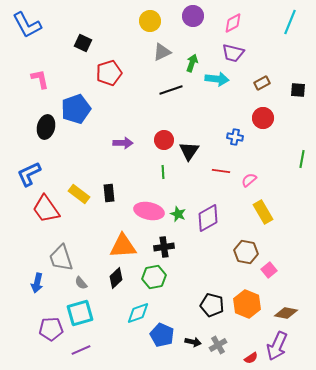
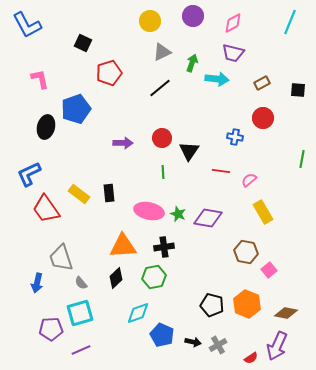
black line at (171, 90): moved 11 px left, 2 px up; rotated 20 degrees counterclockwise
red circle at (164, 140): moved 2 px left, 2 px up
purple diamond at (208, 218): rotated 40 degrees clockwise
